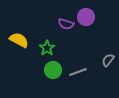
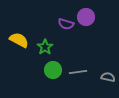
green star: moved 2 px left, 1 px up
gray semicircle: moved 17 px down; rotated 64 degrees clockwise
gray line: rotated 12 degrees clockwise
